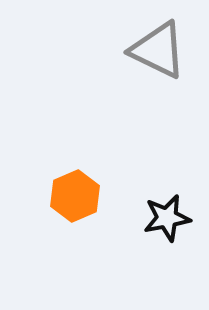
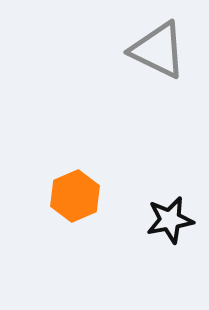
black star: moved 3 px right, 2 px down
